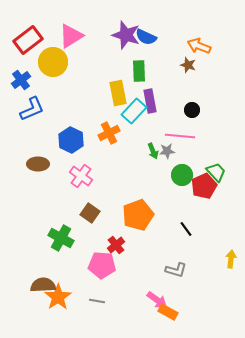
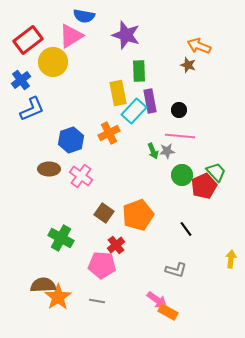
blue semicircle: moved 62 px left, 21 px up; rotated 15 degrees counterclockwise
black circle: moved 13 px left
blue hexagon: rotated 15 degrees clockwise
brown ellipse: moved 11 px right, 5 px down
brown square: moved 14 px right
